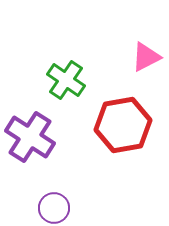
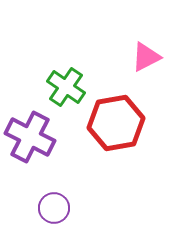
green cross: moved 7 px down
red hexagon: moved 7 px left, 2 px up
purple cross: rotated 6 degrees counterclockwise
